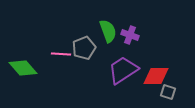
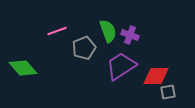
pink line: moved 4 px left, 23 px up; rotated 24 degrees counterclockwise
purple trapezoid: moved 2 px left, 4 px up
gray square: rotated 28 degrees counterclockwise
